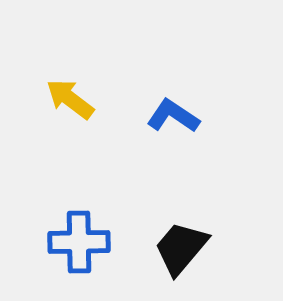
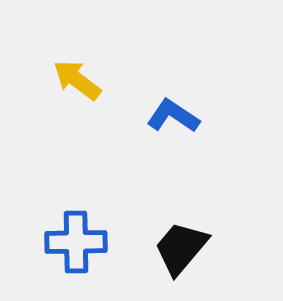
yellow arrow: moved 7 px right, 19 px up
blue cross: moved 3 px left
